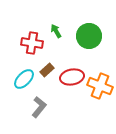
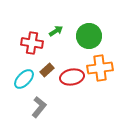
green arrow: rotated 88 degrees clockwise
orange cross: moved 18 px up; rotated 30 degrees counterclockwise
